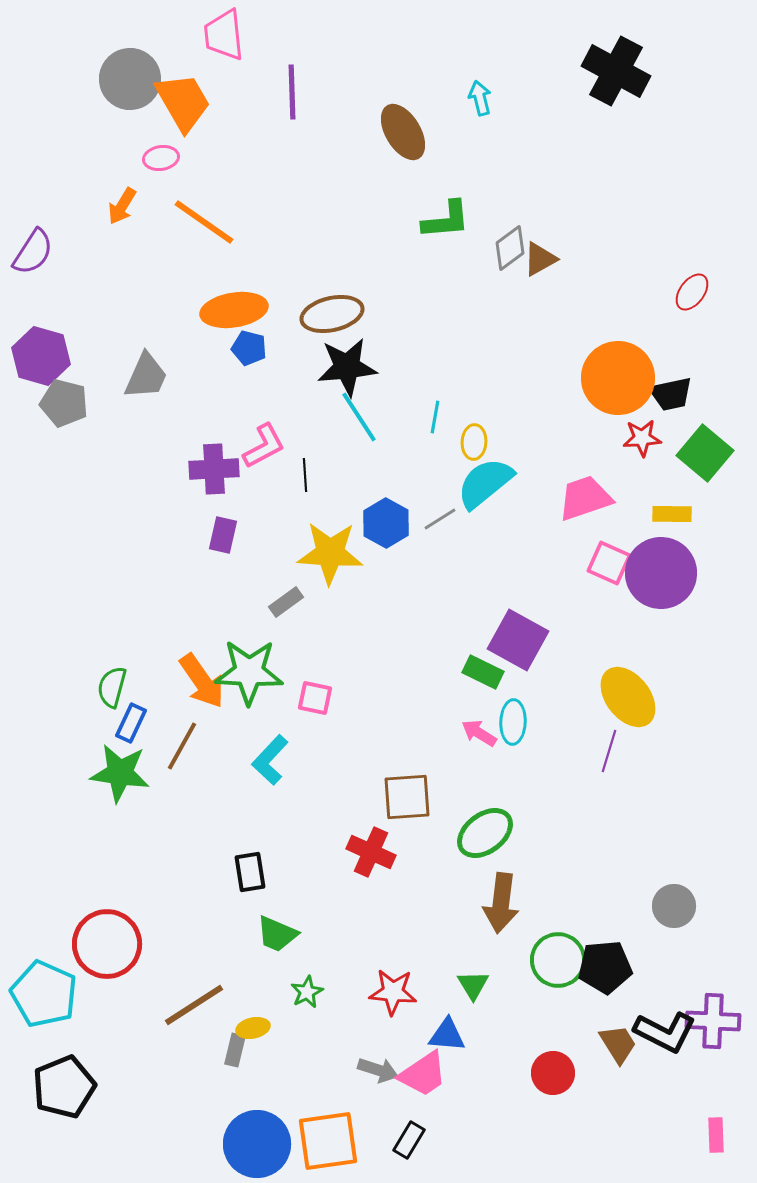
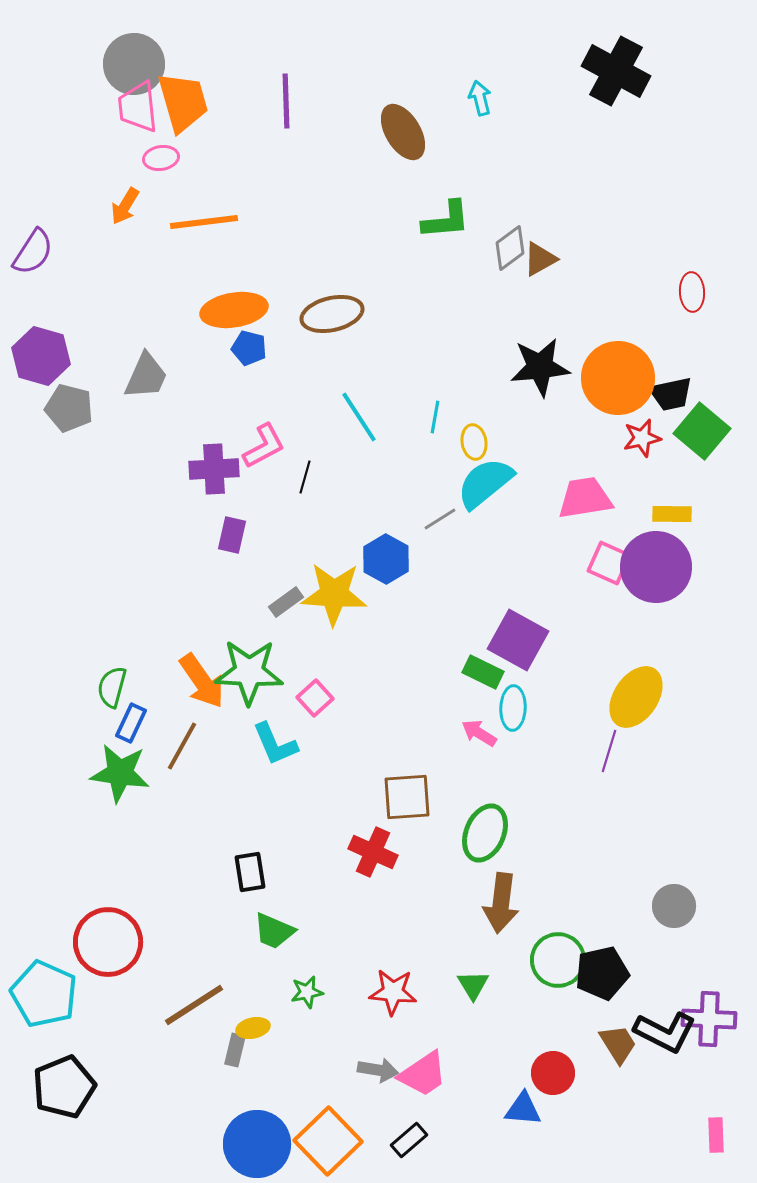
pink trapezoid at (224, 35): moved 86 px left, 72 px down
gray circle at (130, 79): moved 4 px right, 15 px up
purple line at (292, 92): moved 6 px left, 9 px down
orange trapezoid at (183, 102): rotated 14 degrees clockwise
orange arrow at (122, 206): moved 3 px right
orange line at (204, 222): rotated 42 degrees counterclockwise
red ellipse at (692, 292): rotated 39 degrees counterclockwise
black star at (347, 367): moved 193 px right
gray pentagon at (64, 403): moved 5 px right, 5 px down
red star at (642, 438): rotated 9 degrees counterclockwise
yellow ellipse at (474, 442): rotated 12 degrees counterclockwise
green square at (705, 453): moved 3 px left, 22 px up
black line at (305, 475): moved 2 px down; rotated 20 degrees clockwise
pink trapezoid at (585, 498): rotated 10 degrees clockwise
blue hexagon at (386, 523): moved 36 px down
purple rectangle at (223, 535): moved 9 px right
yellow star at (330, 553): moved 4 px right, 41 px down
purple circle at (661, 573): moved 5 px left, 6 px up
yellow ellipse at (628, 697): moved 8 px right; rotated 72 degrees clockwise
pink square at (315, 698): rotated 36 degrees clockwise
cyan ellipse at (513, 722): moved 14 px up
cyan L-shape at (270, 760): moved 5 px right, 16 px up; rotated 66 degrees counterclockwise
green ellipse at (485, 833): rotated 30 degrees counterclockwise
red cross at (371, 852): moved 2 px right
green trapezoid at (277, 934): moved 3 px left, 3 px up
red circle at (107, 944): moved 1 px right, 2 px up
black pentagon at (605, 967): moved 3 px left, 6 px down; rotated 8 degrees counterclockwise
green star at (307, 992): rotated 16 degrees clockwise
purple cross at (713, 1021): moved 4 px left, 2 px up
blue triangle at (447, 1035): moved 76 px right, 74 px down
gray arrow at (378, 1070): rotated 9 degrees counterclockwise
black rectangle at (409, 1140): rotated 18 degrees clockwise
orange square at (328, 1141): rotated 36 degrees counterclockwise
